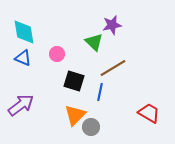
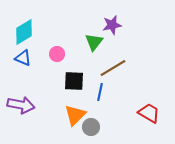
cyan diamond: rotated 68 degrees clockwise
green triangle: rotated 24 degrees clockwise
black square: rotated 15 degrees counterclockwise
purple arrow: rotated 48 degrees clockwise
